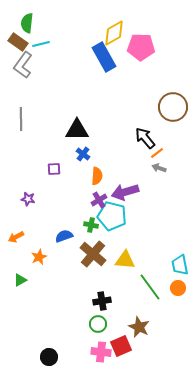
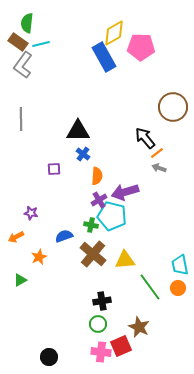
black triangle: moved 1 px right, 1 px down
purple star: moved 3 px right, 14 px down
yellow triangle: rotated 10 degrees counterclockwise
